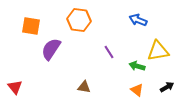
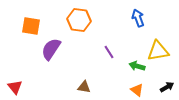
blue arrow: moved 2 px up; rotated 48 degrees clockwise
